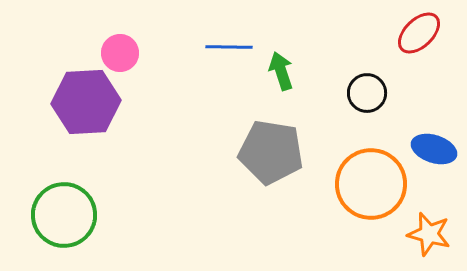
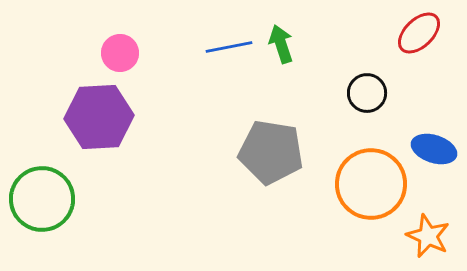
blue line: rotated 12 degrees counterclockwise
green arrow: moved 27 px up
purple hexagon: moved 13 px right, 15 px down
green circle: moved 22 px left, 16 px up
orange star: moved 1 px left, 2 px down; rotated 9 degrees clockwise
